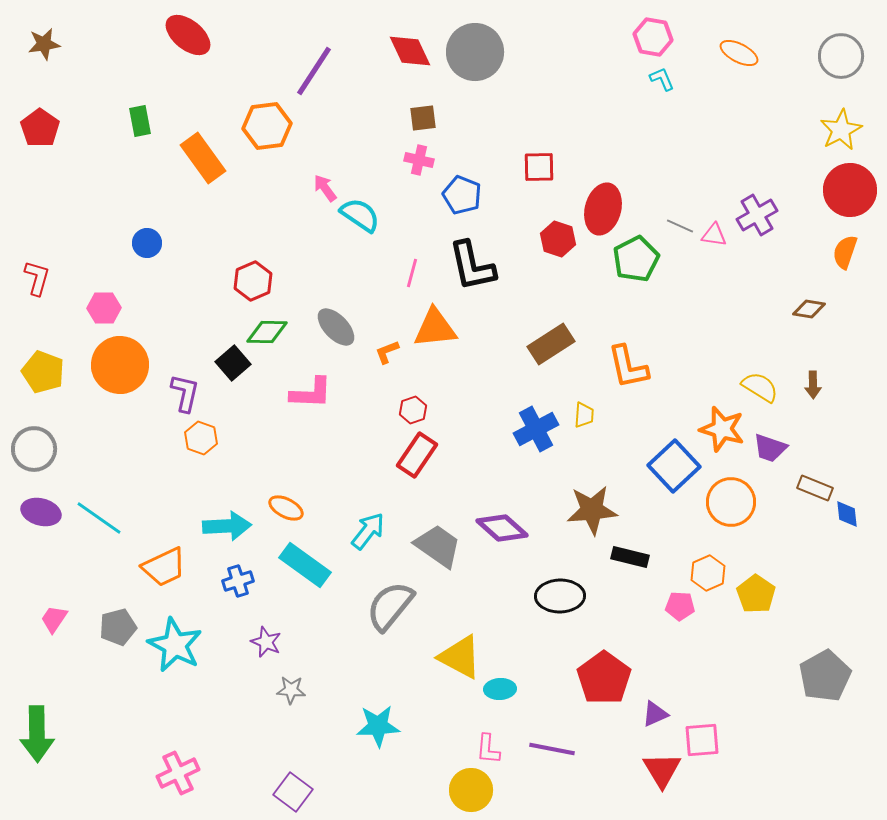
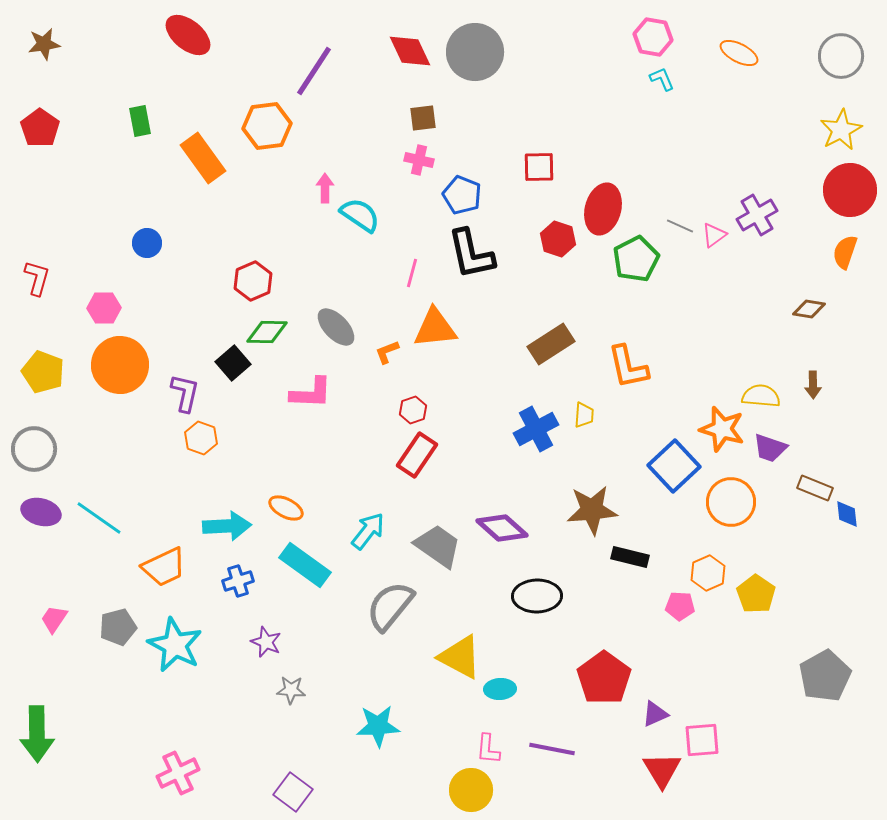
pink arrow at (325, 188): rotated 36 degrees clockwise
pink triangle at (714, 235): rotated 44 degrees counterclockwise
black L-shape at (472, 266): moved 1 px left, 12 px up
yellow semicircle at (760, 387): moved 1 px right, 9 px down; rotated 27 degrees counterclockwise
black ellipse at (560, 596): moved 23 px left
